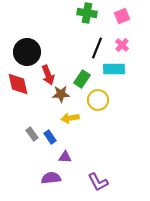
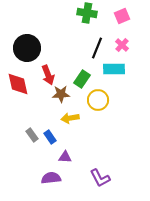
black circle: moved 4 px up
gray rectangle: moved 1 px down
purple L-shape: moved 2 px right, 4 px up
